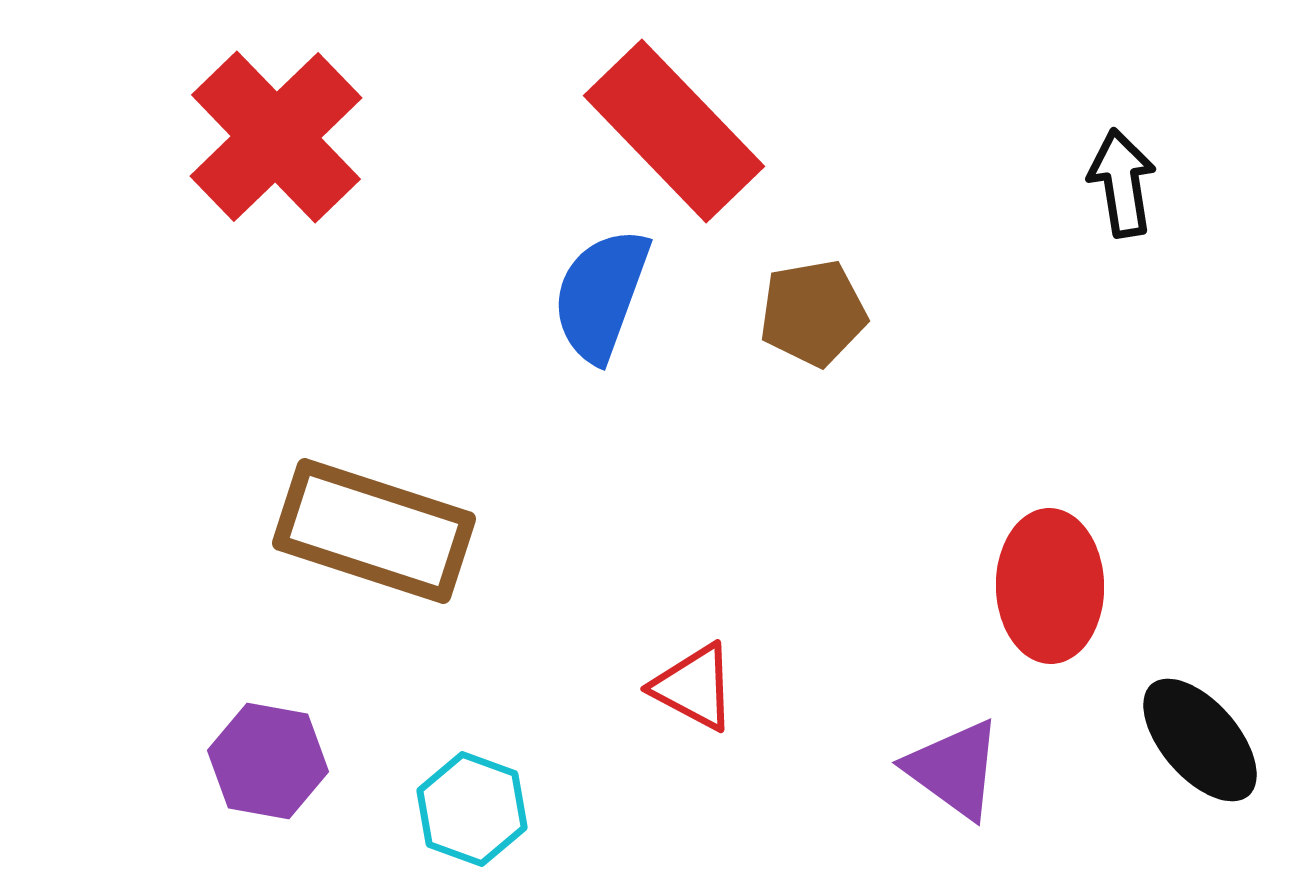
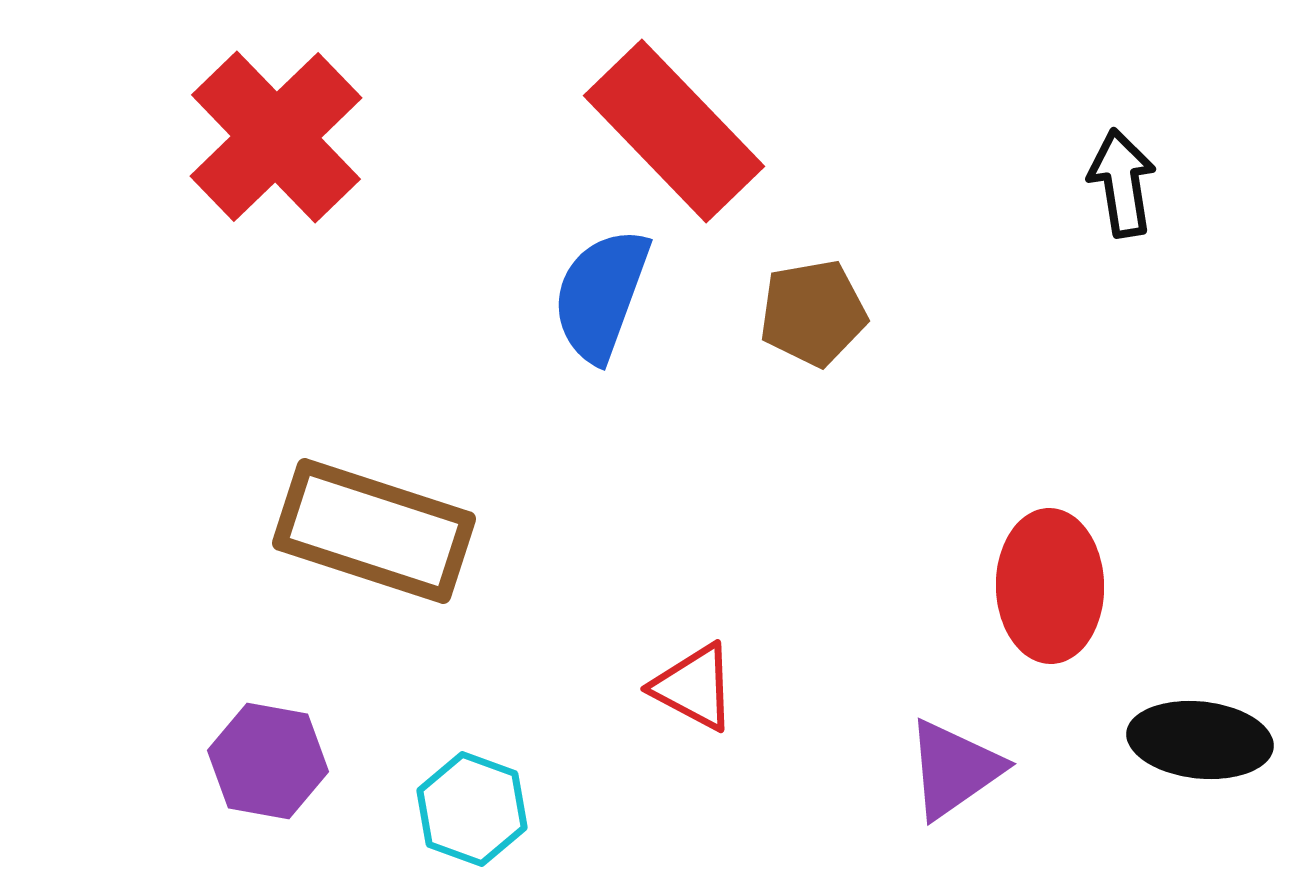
black ellipse: rotated 43 degrees counterclockwise
purple triangle: rotated 49 degrees clockwise
